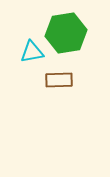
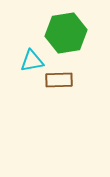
cyan triangle: moved 9 px down
